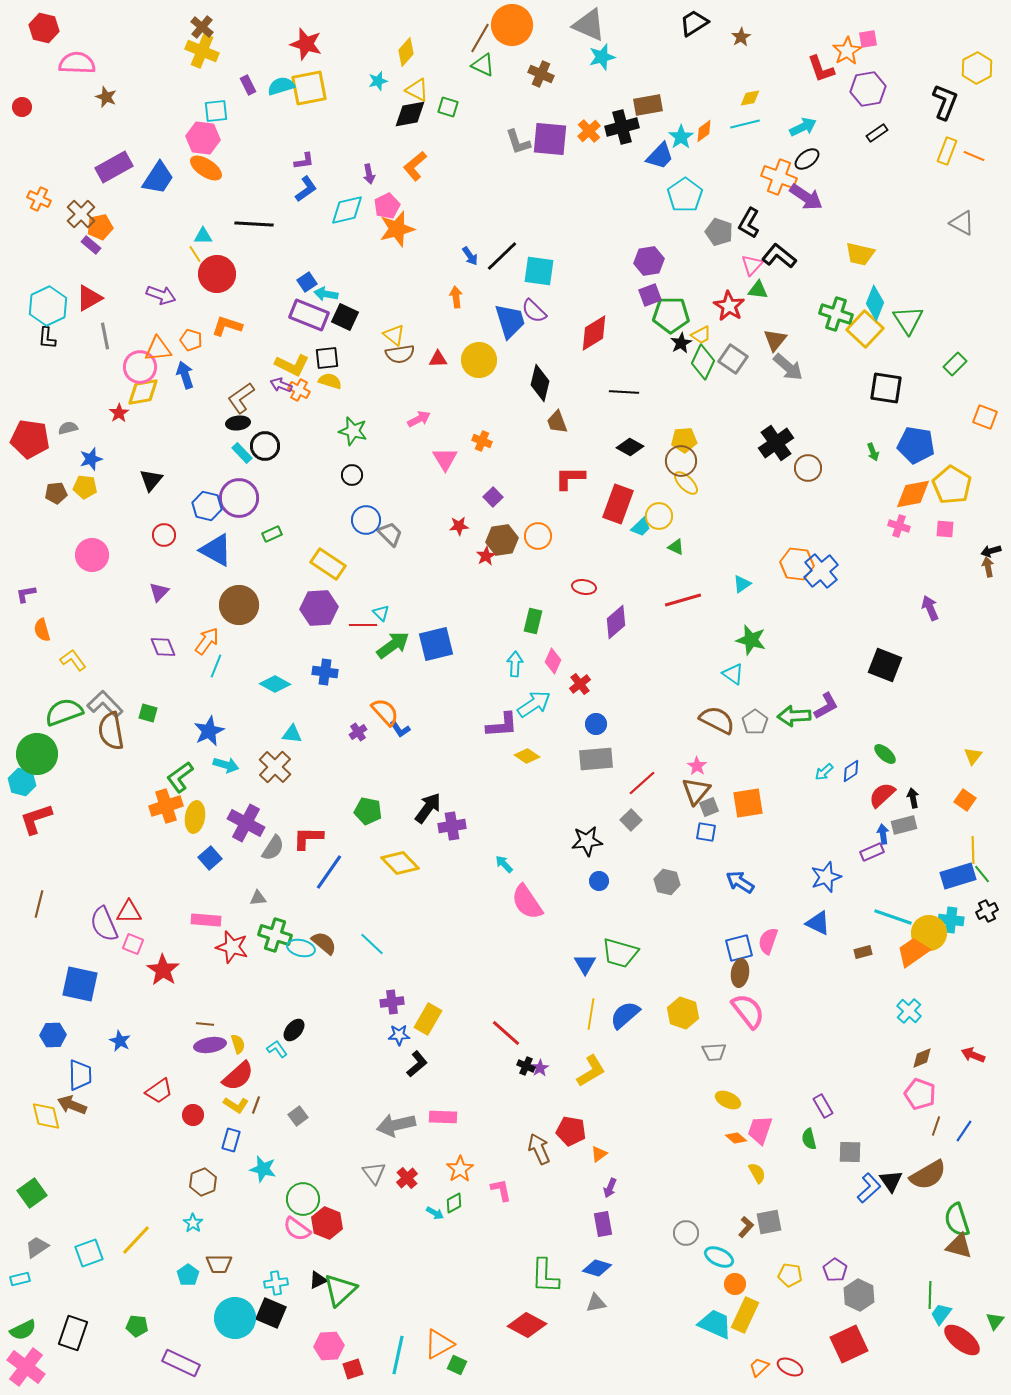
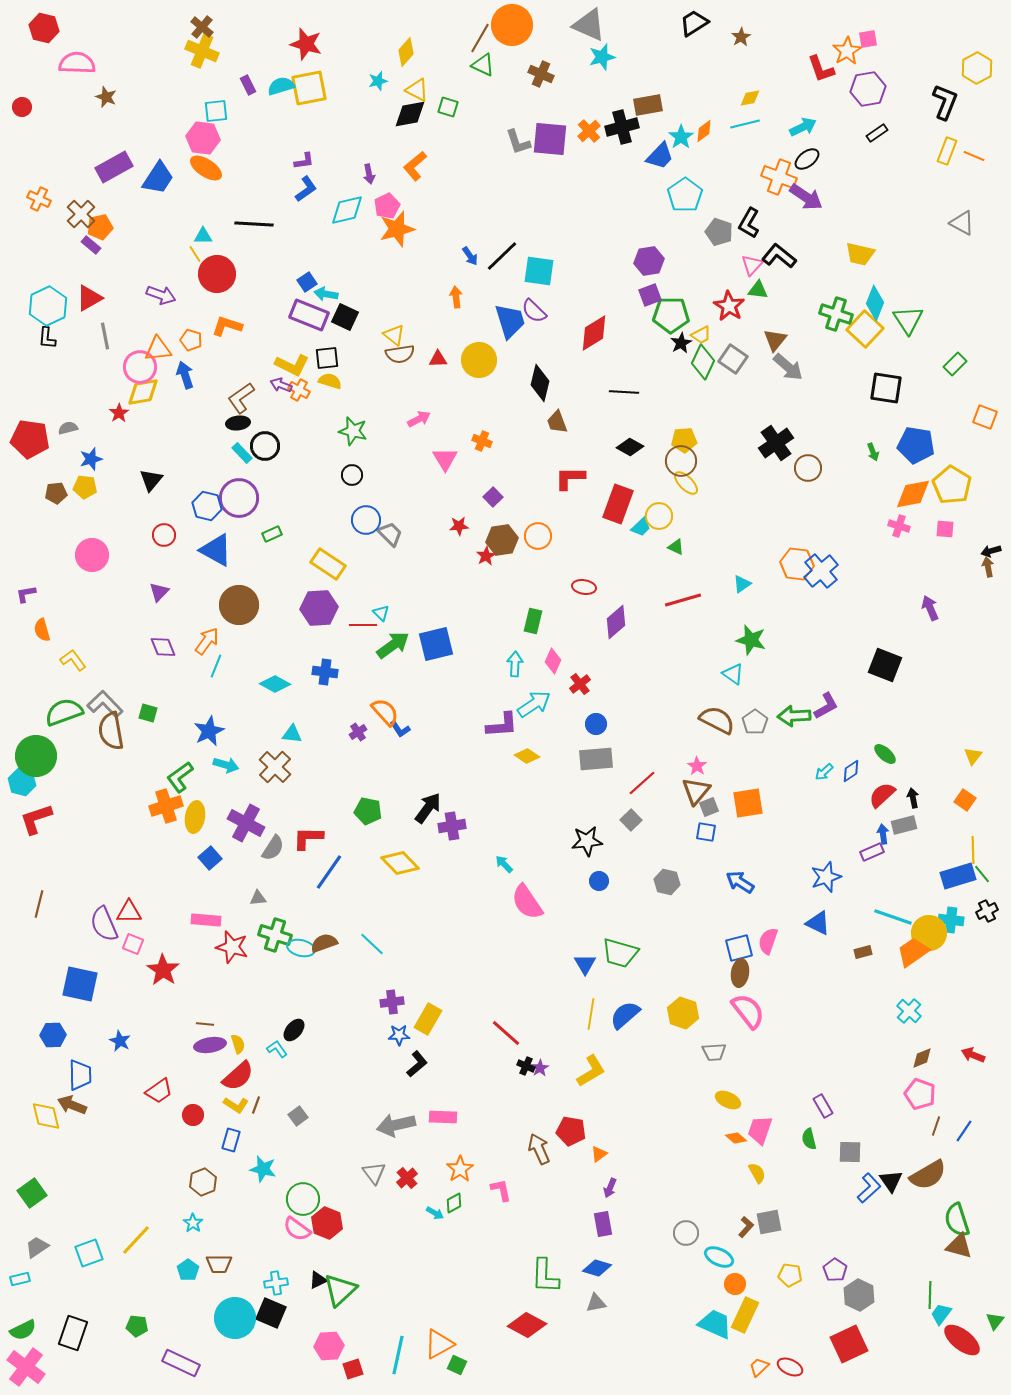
green circle at (37, 754): moved 1 px left, 2 px down
brown semicircle at (324, 943): rotated 60 degrees counterclockwise
cyan pentagon at (188, 1275): moved 5 px up
